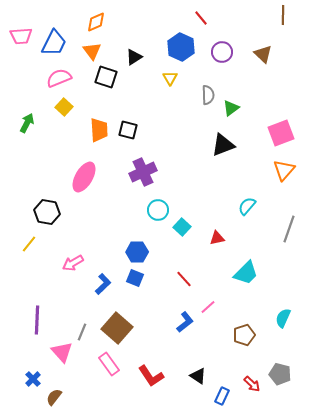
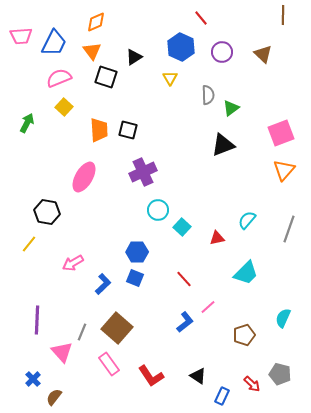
cyan semicircle at (247, 206): moved 14 px down
